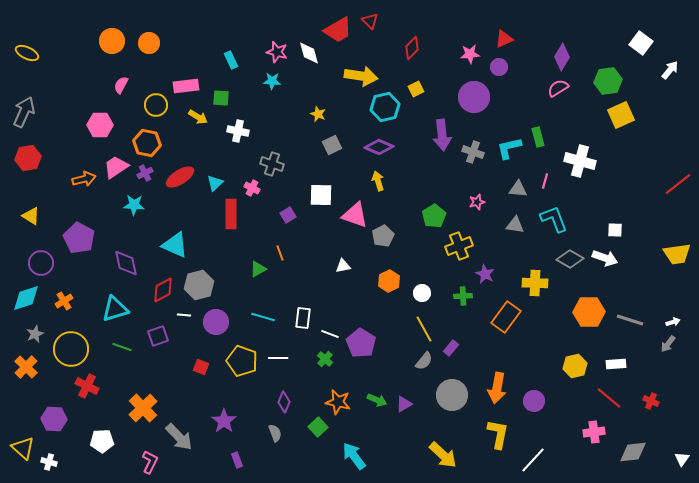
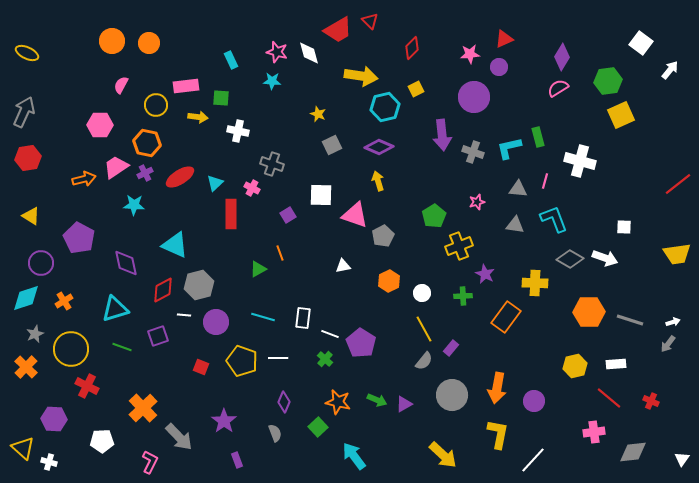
yellow arrow at (198, 117): rotated 24 degrees counterclockwise
white square at (615, 230): moved 9 px right, 3 px up
